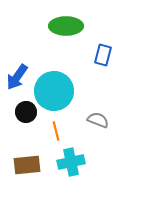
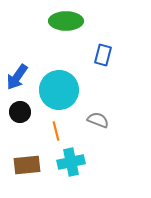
green ellipse: moved 5 px up
cyan circle: moved 5 px right, 1 px up
black circle: moved 6 px left
